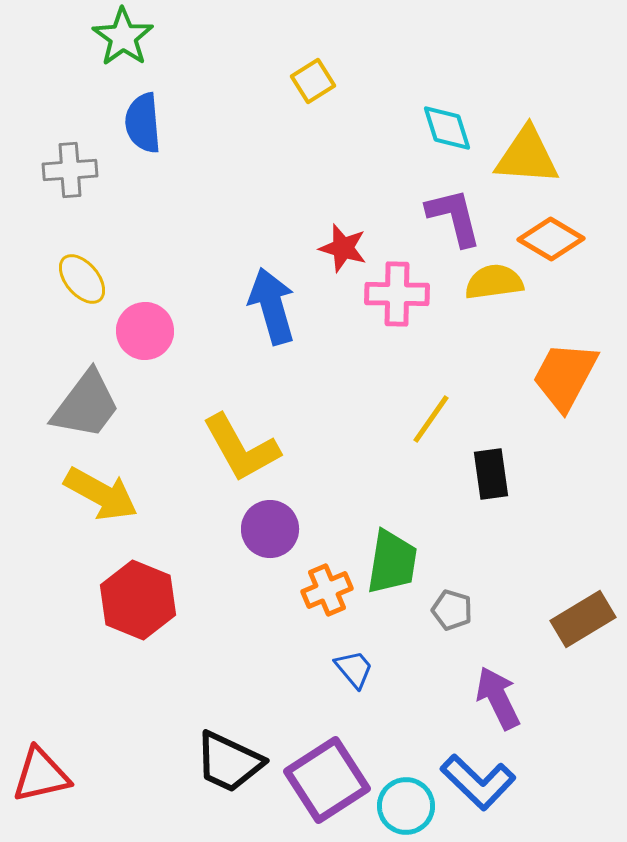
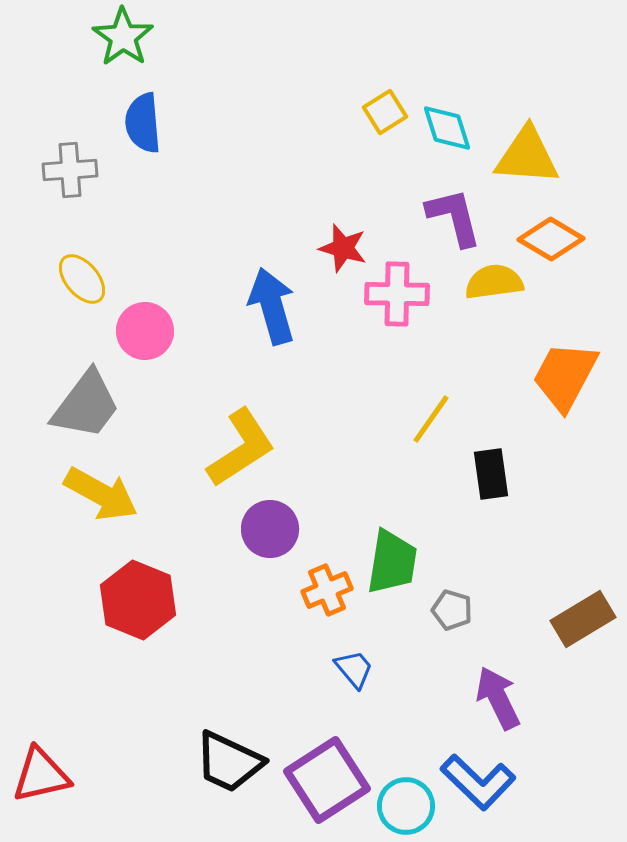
yellow square: moved 72 px right, 31 px down
yellow L-shape: rotated 94 degrees counterclockwise
